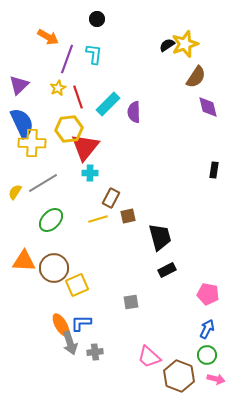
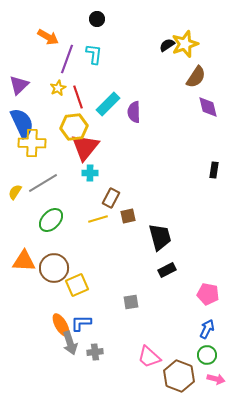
yellow hexagon at (69, 129): moved 5 px right, 2 px up
